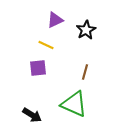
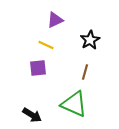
black star: moved 4 px right, 10 px down
